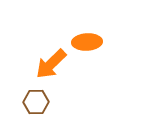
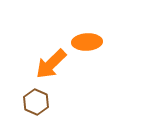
brown hexagon: rotated 25 degrees clockwise
